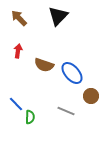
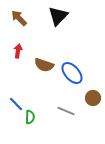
brown circle: moved 2 px right, 2 px down
